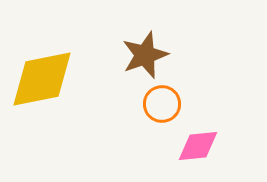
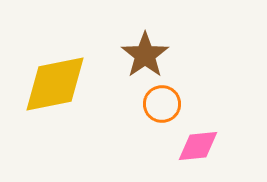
brown star: rotated 15 degrees counterclockwise
yellow diamond: moved 13 px right, 5 px down
